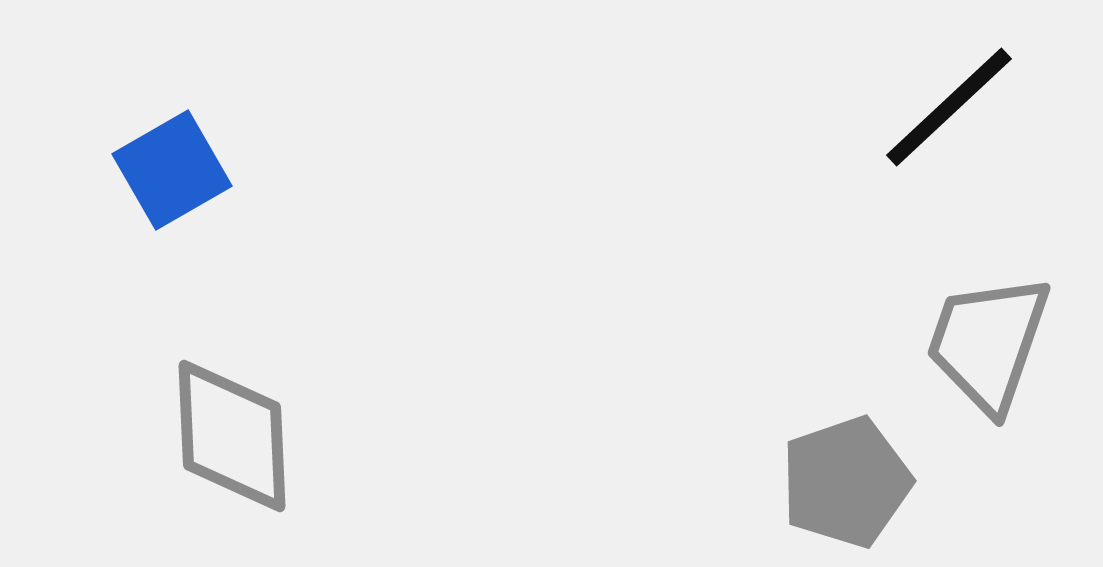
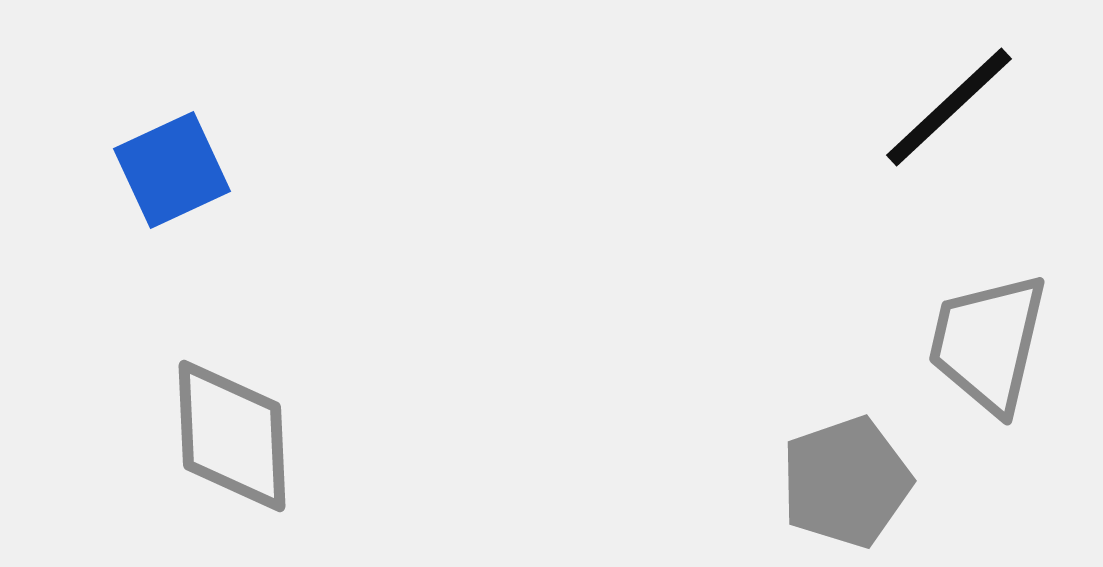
blue square: rotated 5 degrees clockwise
gray trapezoid: rotated 6 degrees counterclockwise
